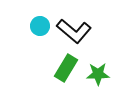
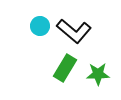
green rectangle: moved 1 px left
